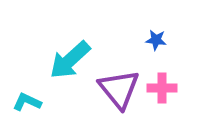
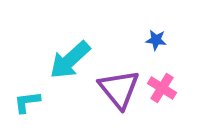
pink cross: rotated 32 degrees clockwise
cyan L-shape: rotated 32 degrees counterclockwise
